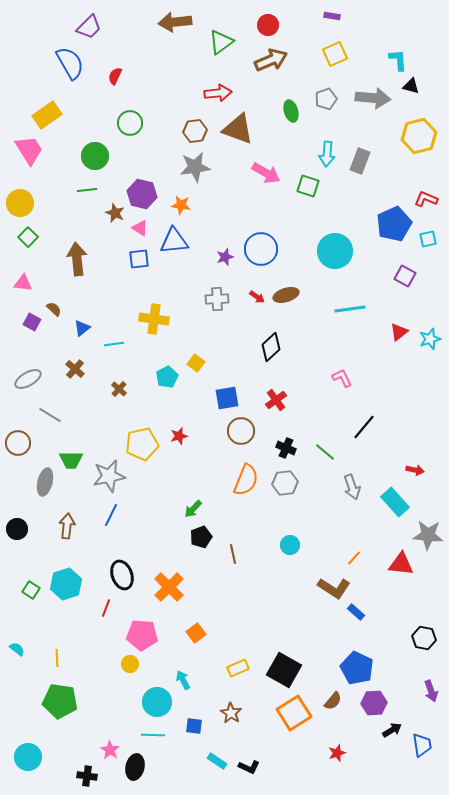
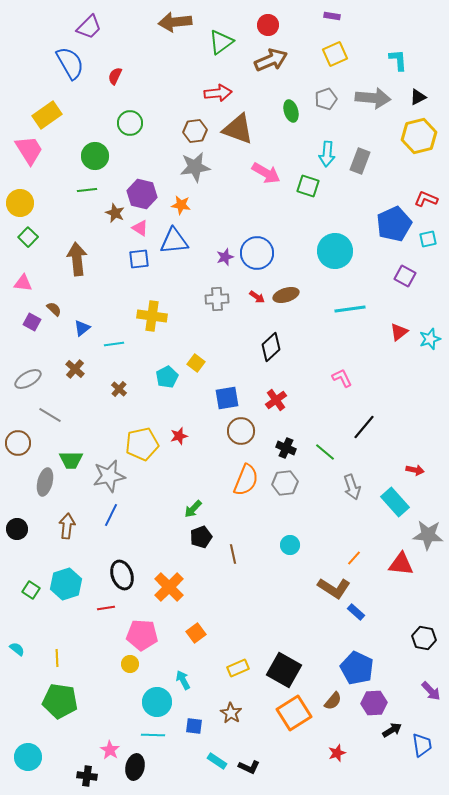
black triangle at (411, 86): moved 7 px right, 11 px down; rotated 42 degrees counterclockwise
blue circle at (261, 249): moved 4 px left, 4 px down
yellow cross at (154, 319): moved 2 px left, 3 px up
red line at (106, 608): rotated 60 degrees clockwise
purple arrow at (431, 691): rotated 25 degrees counterclockwise
